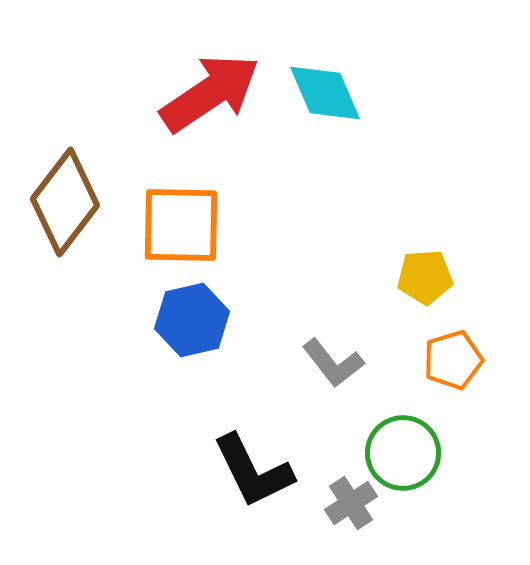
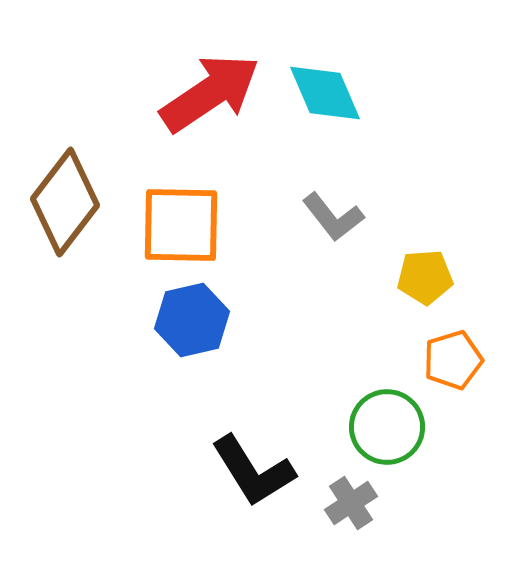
gray L-shape: moved 146 px up
green circle: moved 16 px left, 26 px up
black L-shape: rotated 6 degrees counterclockwise
